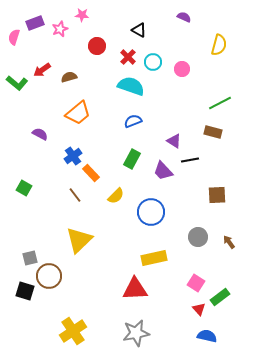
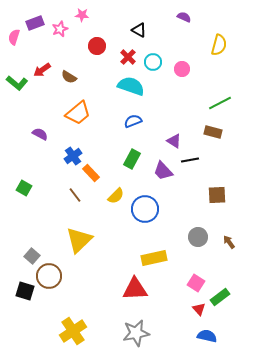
brown semicircle at (69, 77): rotated 133 degrees counterclockwise
blue circle at (151, 212): moved 6 px left, 3 px up
gray square at (30, 258): moved 2 px right, 2 px up; rotated 35 degrees counterclockwise
